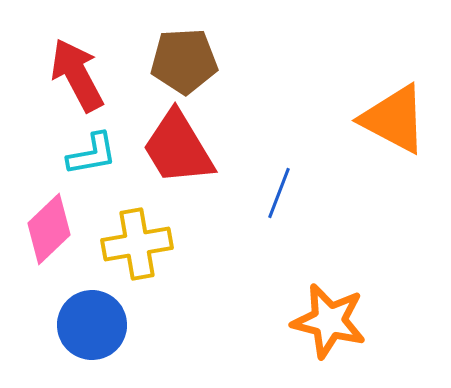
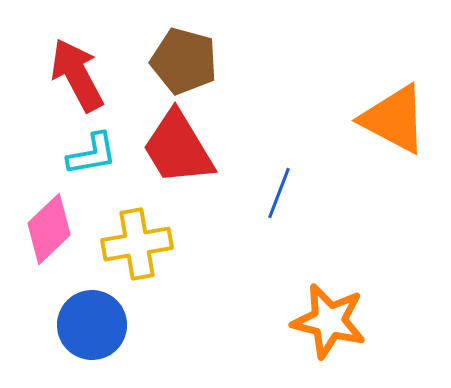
brown pentagon: rotated 18 degrees clockwise
